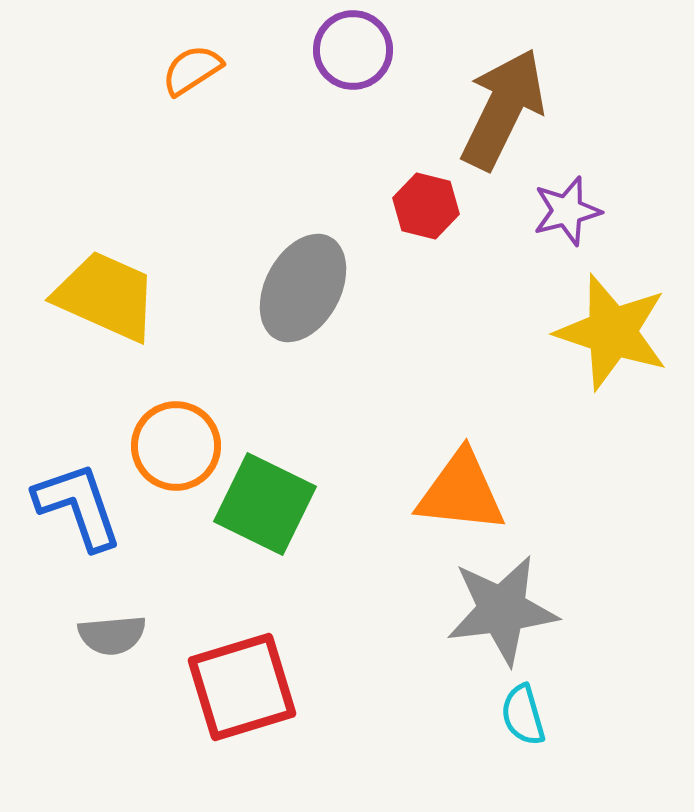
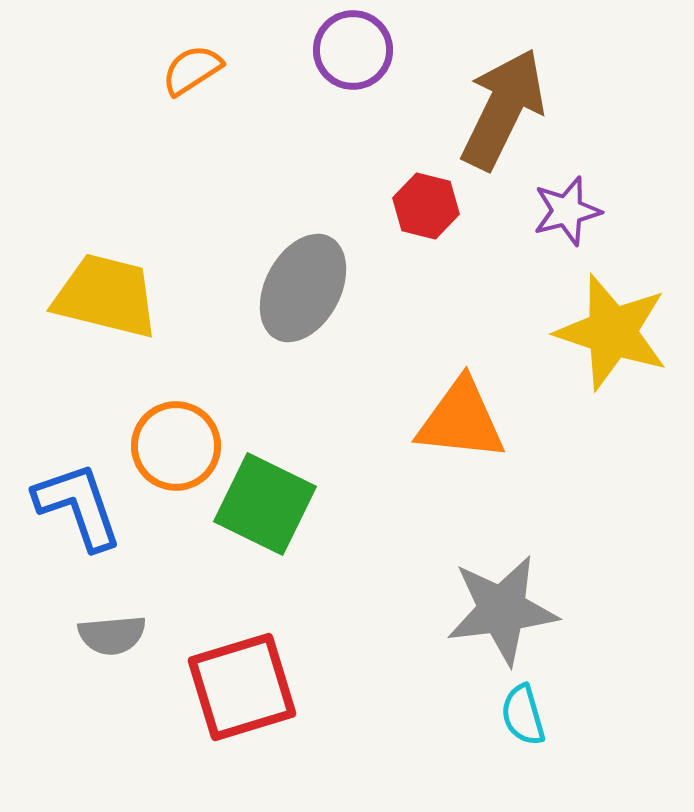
yellow trapezoid: rotated 10 degrees counterclockwise
orange triangle: moved 72 px up
